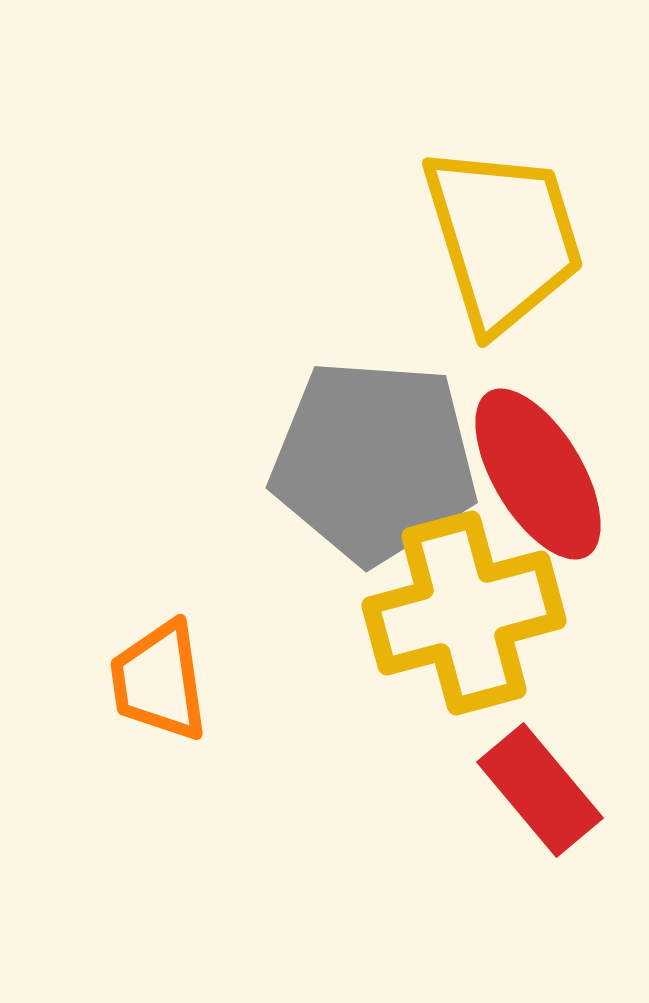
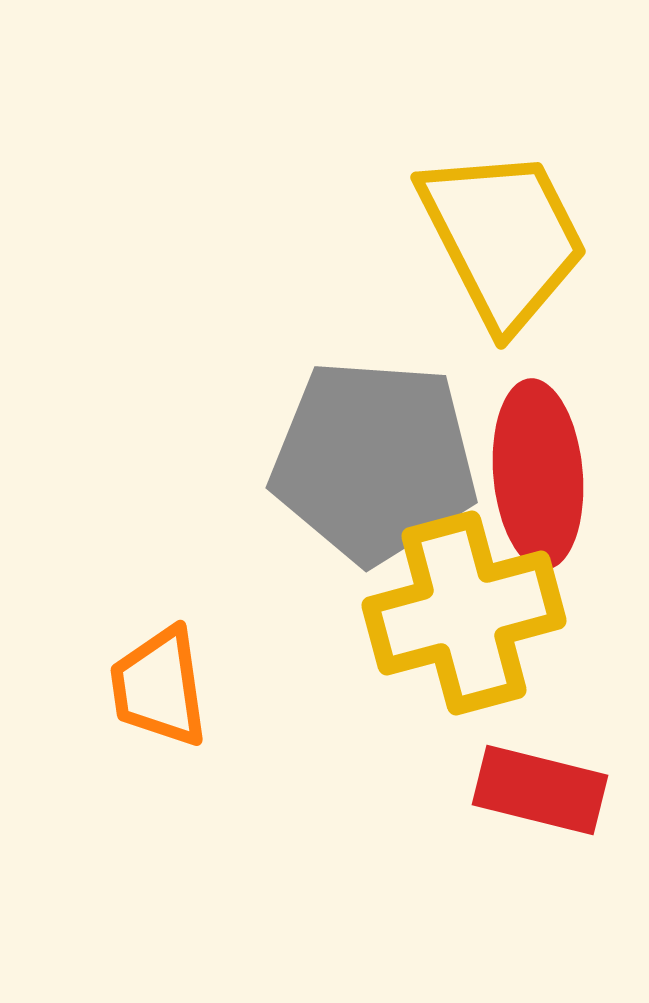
yellow trapezoid: rotated 10 degrees counterclockwise
red ellipse: rotated 26 degrees clockwise
orange trapezoid: moved 6 px down
red rectangle: rotated 36 degrees counterclockwise
